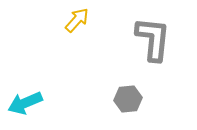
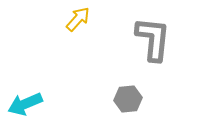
yellow arrow: moved 1 px right, 1 px up
cyan arrow: moved 1 px down
